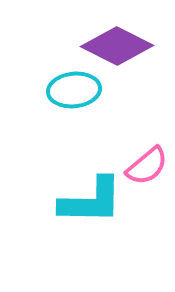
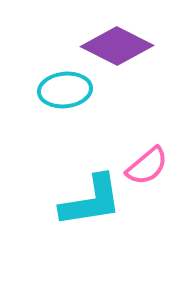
cyan ellipse: moved 9 px left
cyan L-shape: rotated 10 degrees counterclockwise
